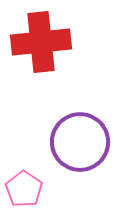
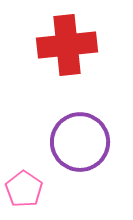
red cross: moved 26 px right, 3 px down
